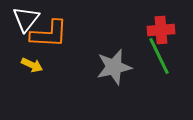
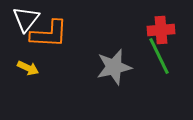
yellow arrow: moved 4 px left, 3 px down
